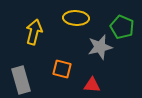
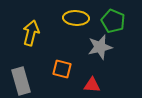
green pentagon: moved 9 px left, 6 px up
yellow arrow: moved 3 px left, 1 px down
gray rectangle: moved 1 px down
